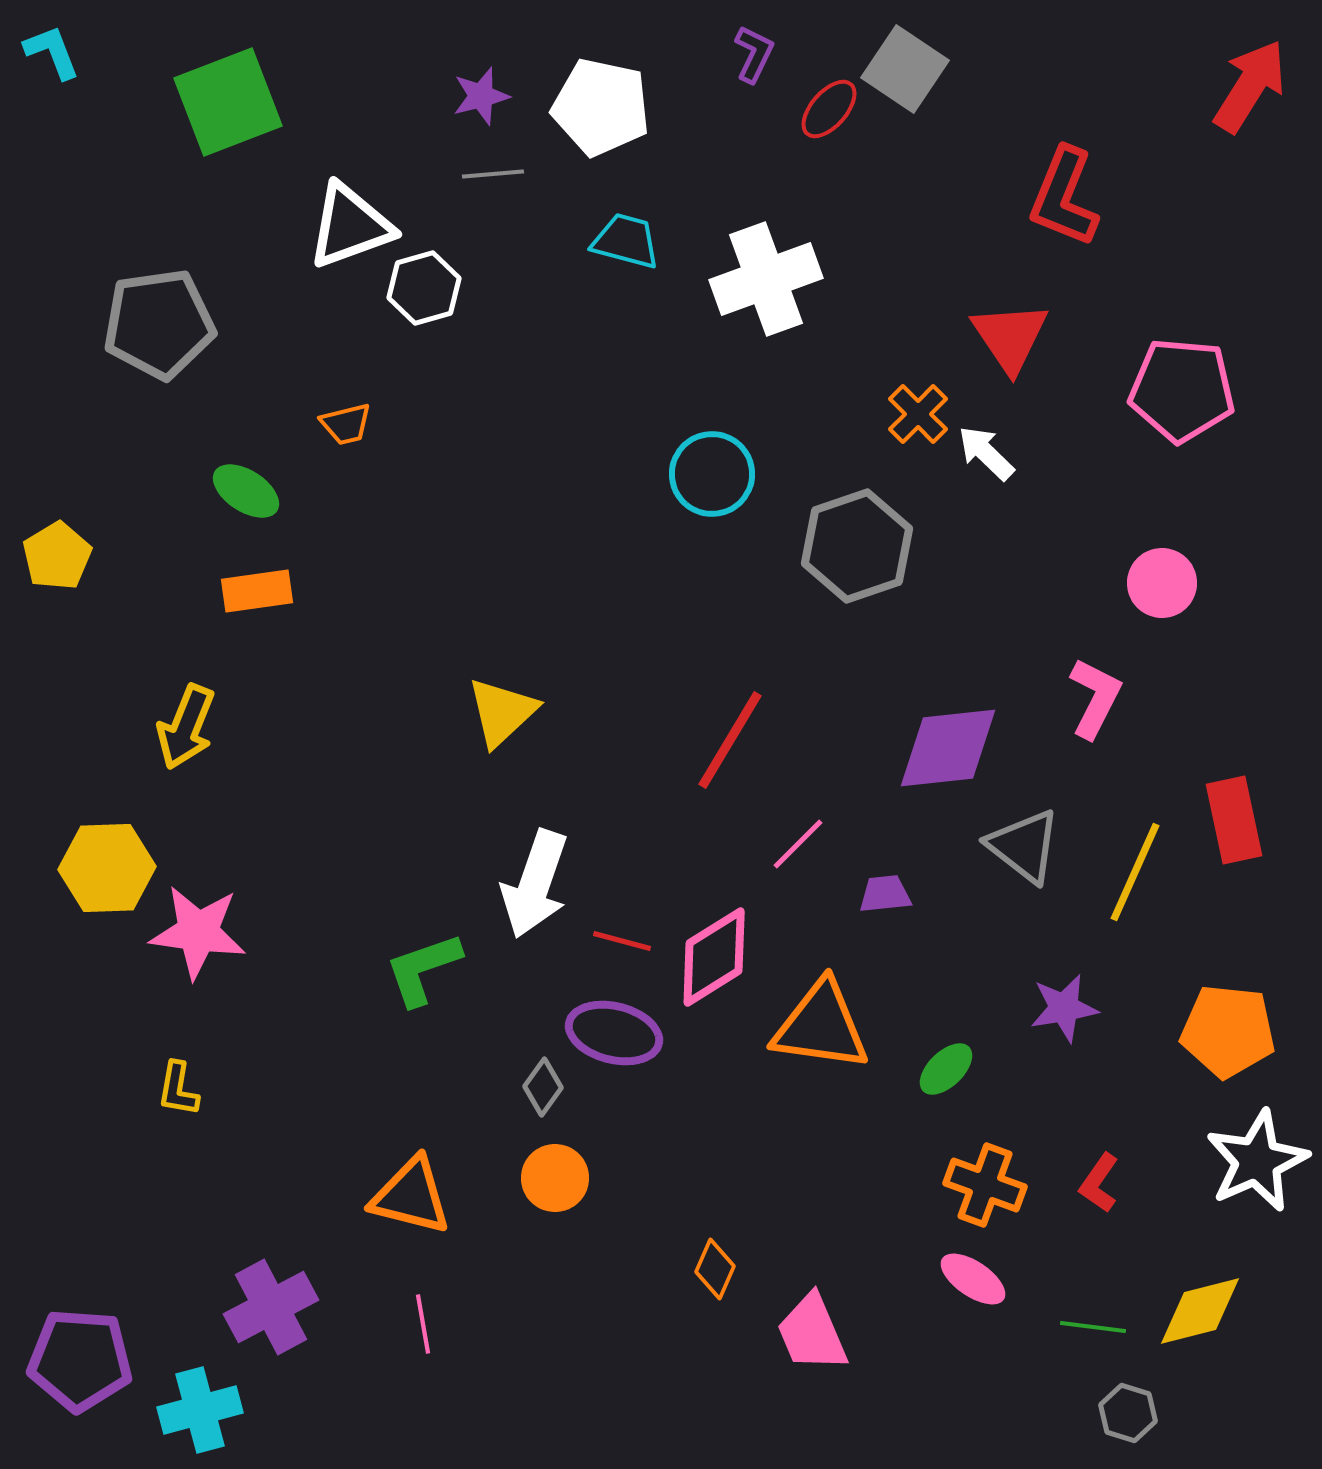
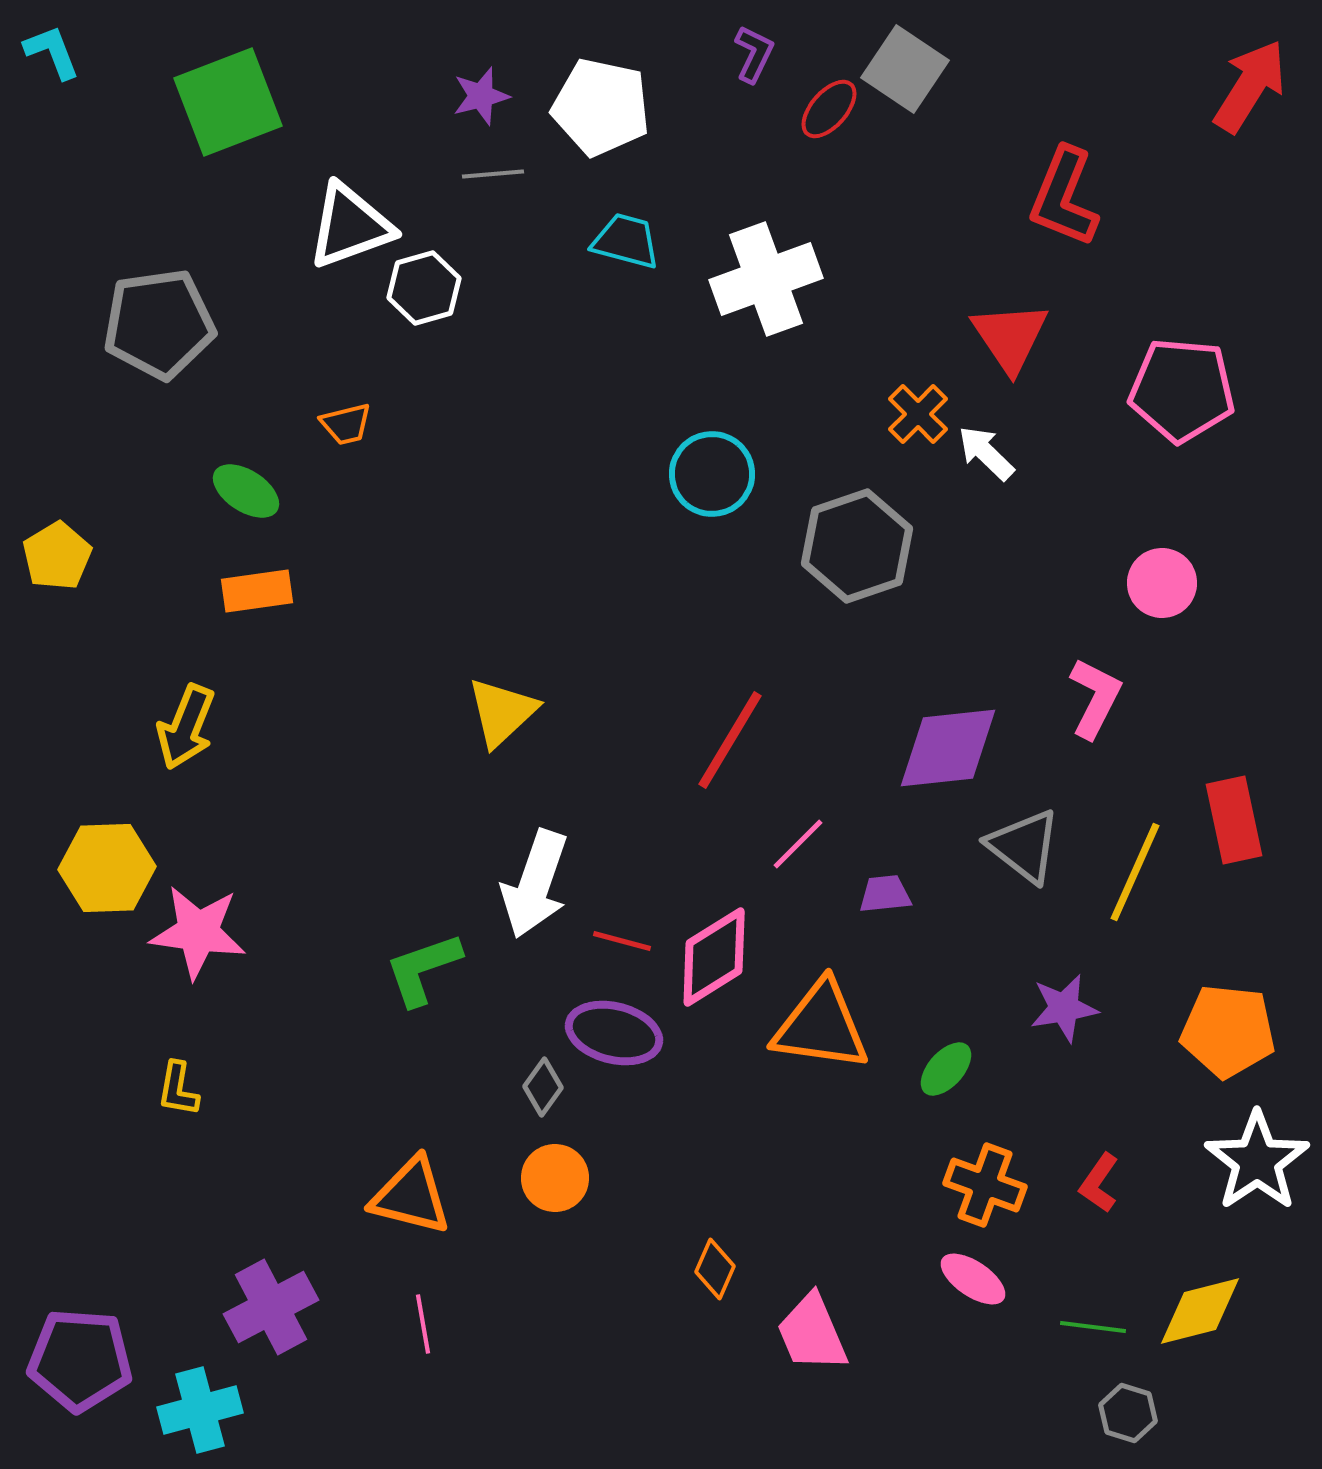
green ellipse at (946, 1069): rotated 4 degrees counterclockwise
white star at (1257, 1161): rotated 10 degrees counterclockwise
